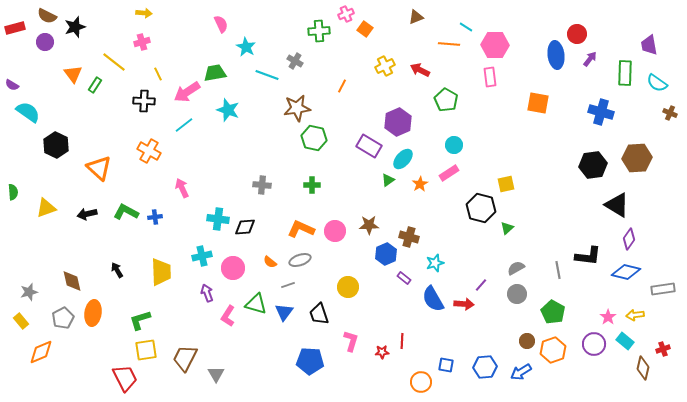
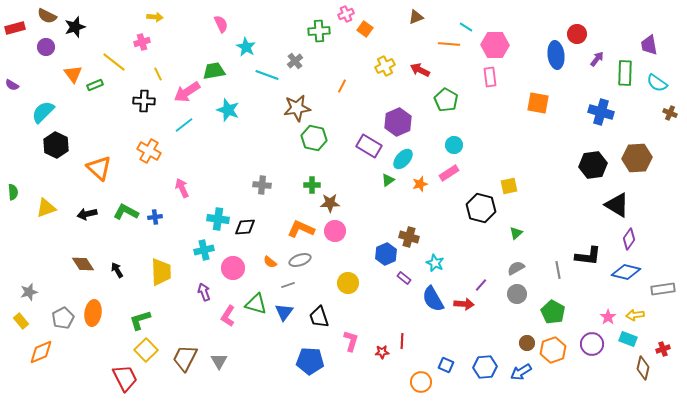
yellow arrow at (144, 13): moved 11 px right, 4 px down
purple circle at (45, 42): moved 1 px right, 5 px down
purple arrow at (590, 59): moved 7 px right
gray cross at (295, 61): rotated 21 degrees clockwise
green trapezoid at (215, 73): moved 1 px left, 2 px up
green rectangle at (95, 85): rotated 35 degrees clockwise
cyan semicircle at (28, 112): moved 15 px right; rotated 80 degrees counterclockwise
orange star at (420, 184): rotated 14 degrees clockwise
yellow square at (506, 184): moved 3 px right, 2 px down
brown star at (369, 225): moved 39 px left, 22 px up
green triangle at (507, 228): moved 9 px right, 5 px down
cyan cross at (202, 256): moved 2 px right, 6 px up
cyan star at (435, 263): rotated 30 degrees counterclockwise
brown diamond at (72, 281): moved 11 px right, 17 px up; rotated 20 degrees counterclockwise
yellow circle at (348, 287): moved 4 px up
purple arrow at (207, 293): moved 3 px left, 1 px up
black trapezoid at (319, 314): moved 3 px down
brown circle at (527, 341): moved 2 px down
cyan rectangle at (625, 341): moved 3 px right, 2 px up; rotated 18 degrees counterclockwise
purple circle at (594, 344): moved 2 px left
yellow square at (146, 350): rotated 35 degrees counterclockwise
blue square at (446, 365): rotated 14 degrees clockwise
gray triangle at (216, 374): moved 3 px right, 13 px up
